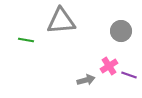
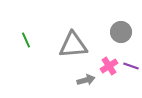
gray triangle: moved 12 px right, 24 px down
gray circle: moved 1 px down
green line: rotated 56 degrees clockwise
purple line: moved 2 px right, 9 px up
